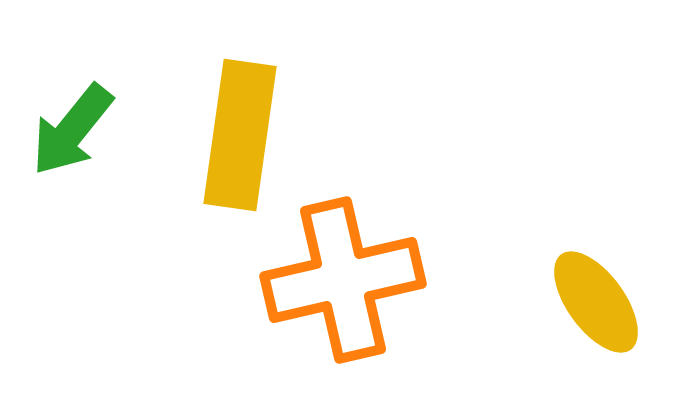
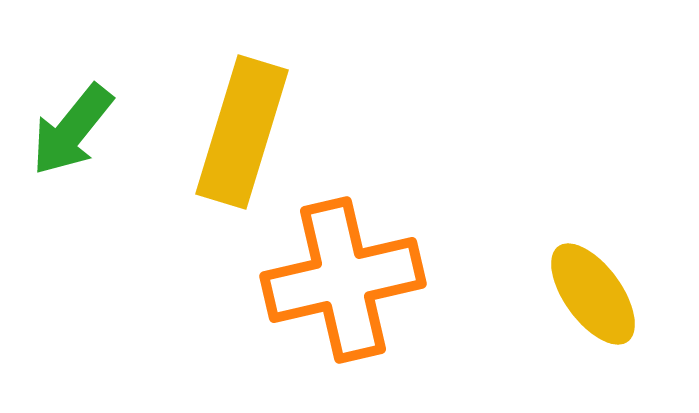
yellow rectangle: moved 2 px right, 3 px up; rotated 9 degrees clockwise
yellow ellipse: moved 3 px left, 8 px up
